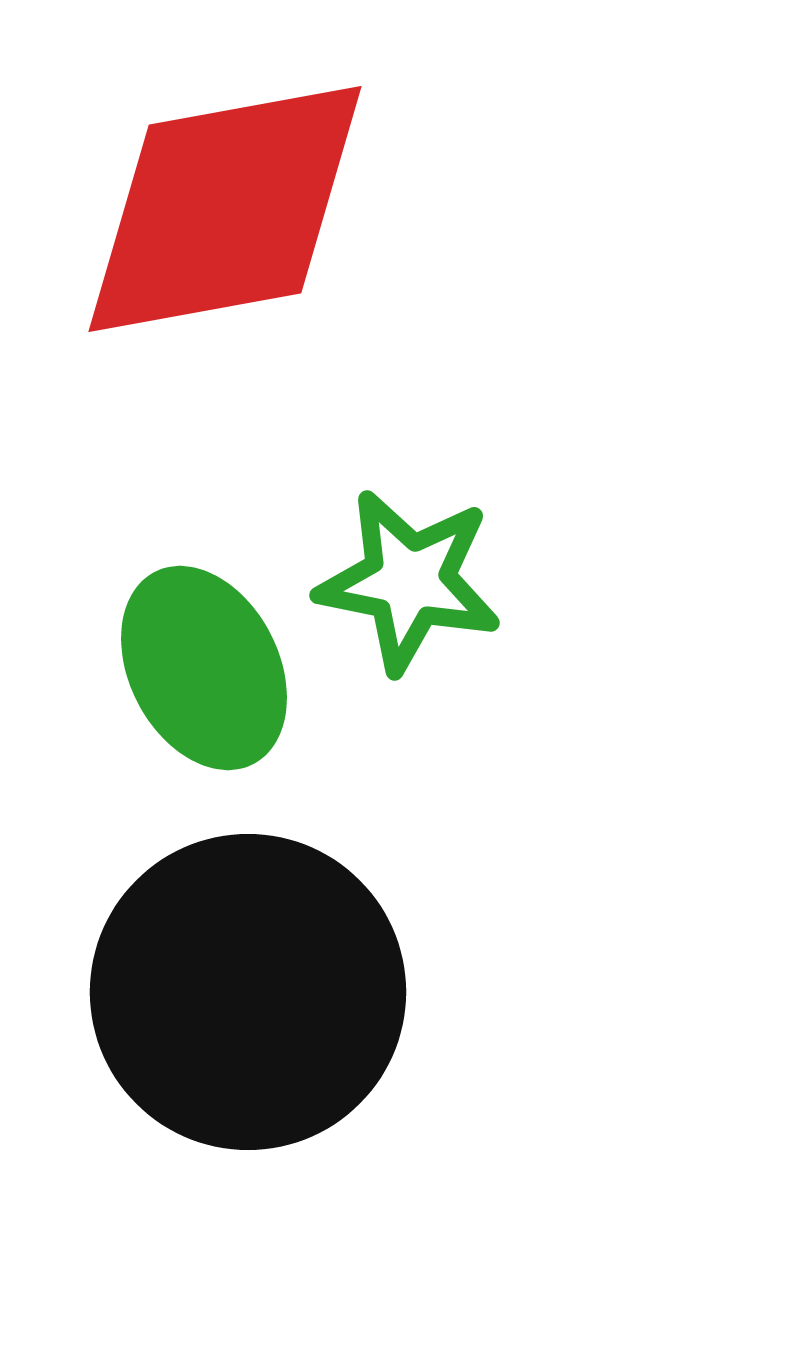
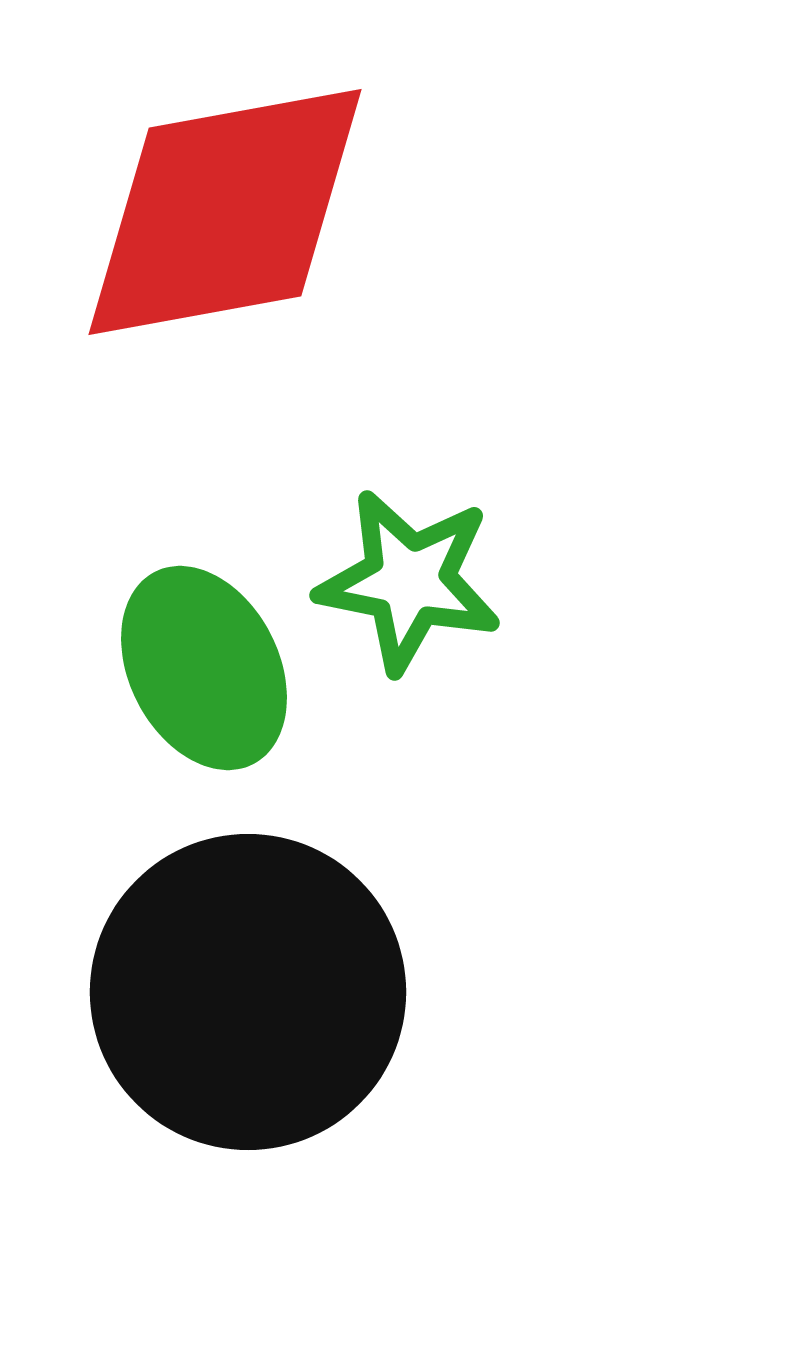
red diamond: moved 3 px down
